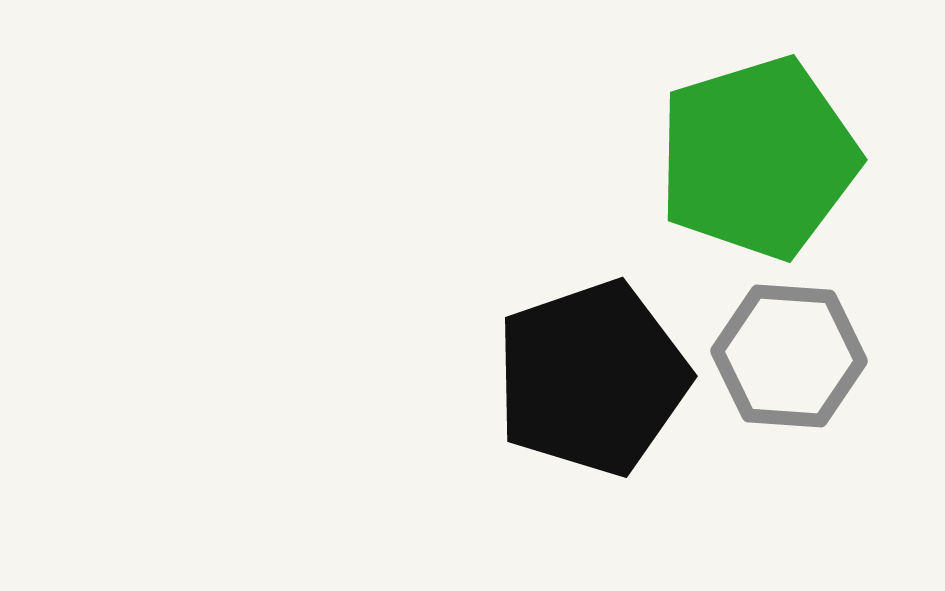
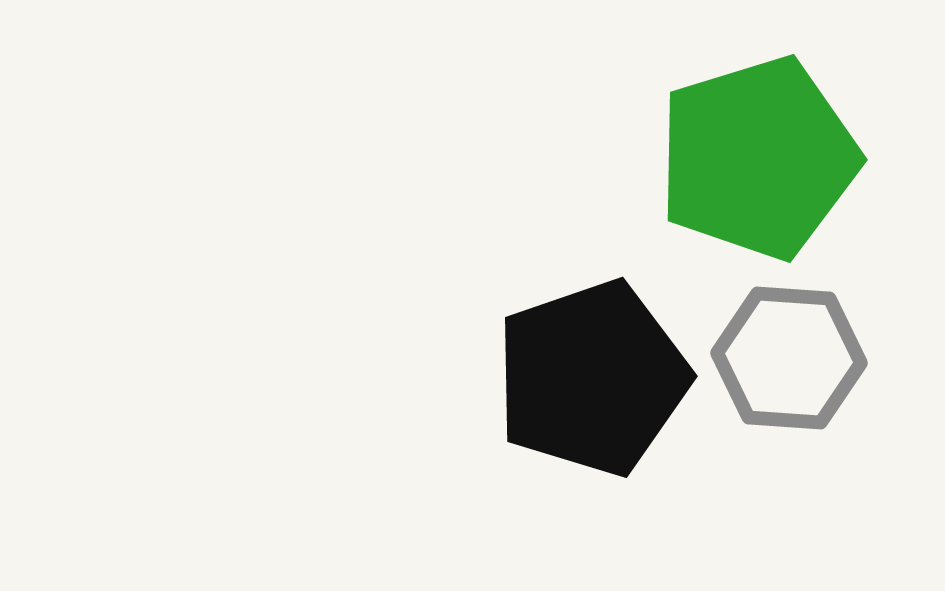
gray hexagon: moved 2 px down
